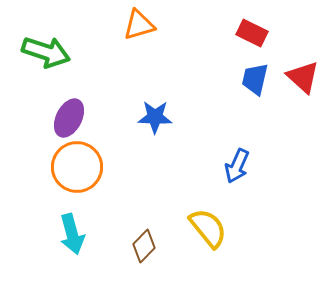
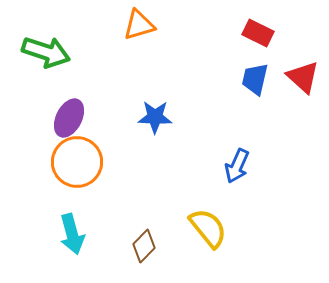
red rectangle: moved 6 px right
orange circle: moved 5 px up
